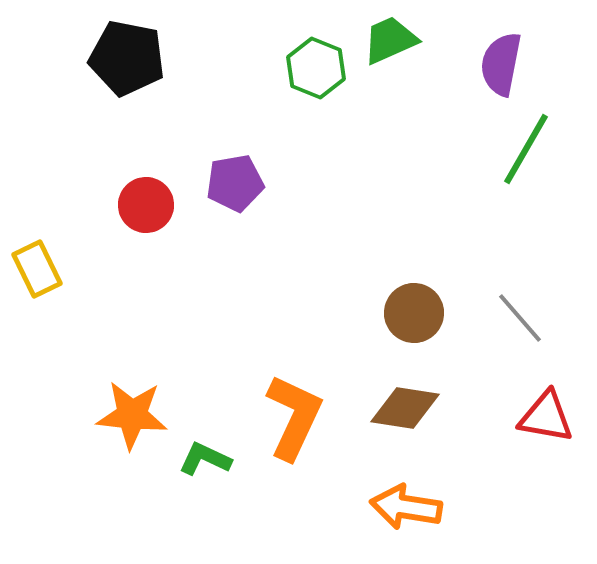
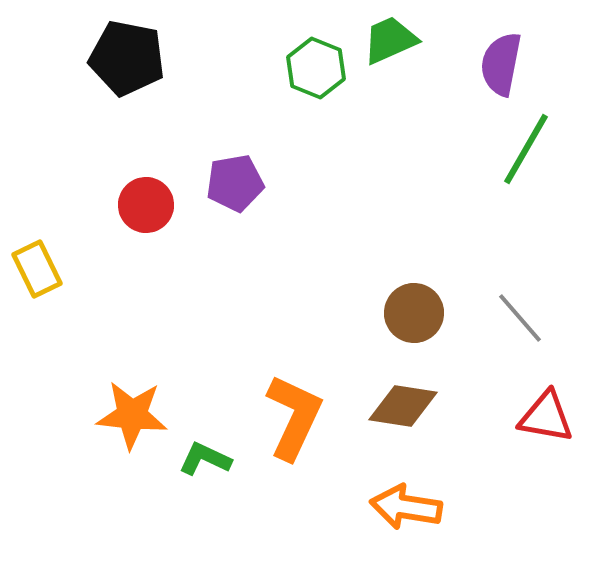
brown diamond: moved 2 px left, 2 px up
